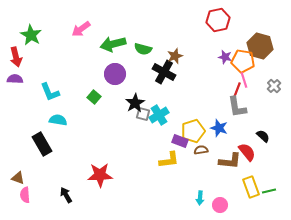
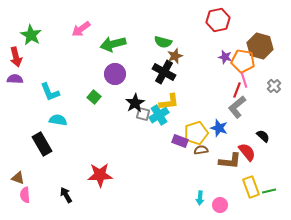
green semicircle: moved 20 px right, 7 px up
gray L-shape: rotated 60 degrees clockwise
yellow pentagon: moved 3 px right, 2 px down
yellow L-shape: moved 58 px up
